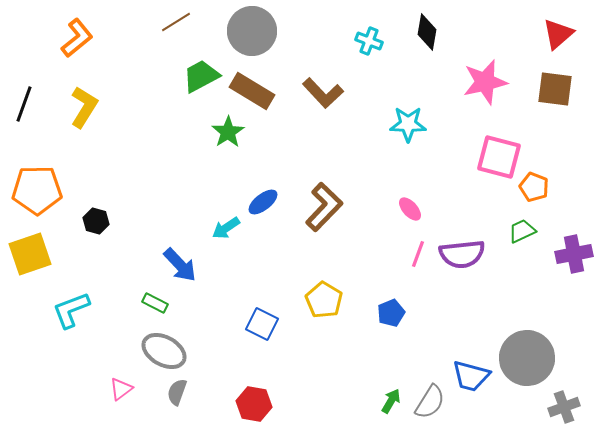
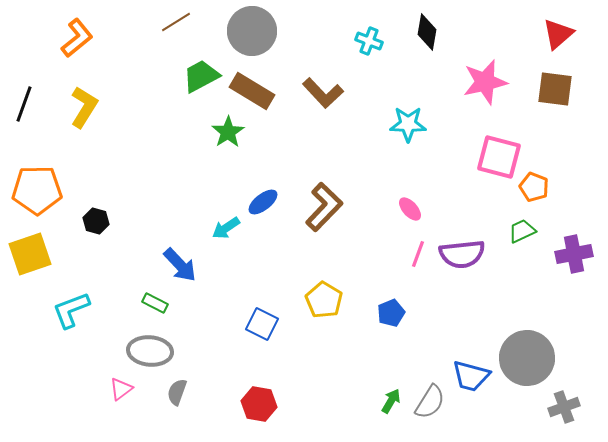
gray ellipse at (164, 351): moved 14 px left; rotated 24 degrees counterclockwise
red hexagon at (254, 404): moved 5 px right
